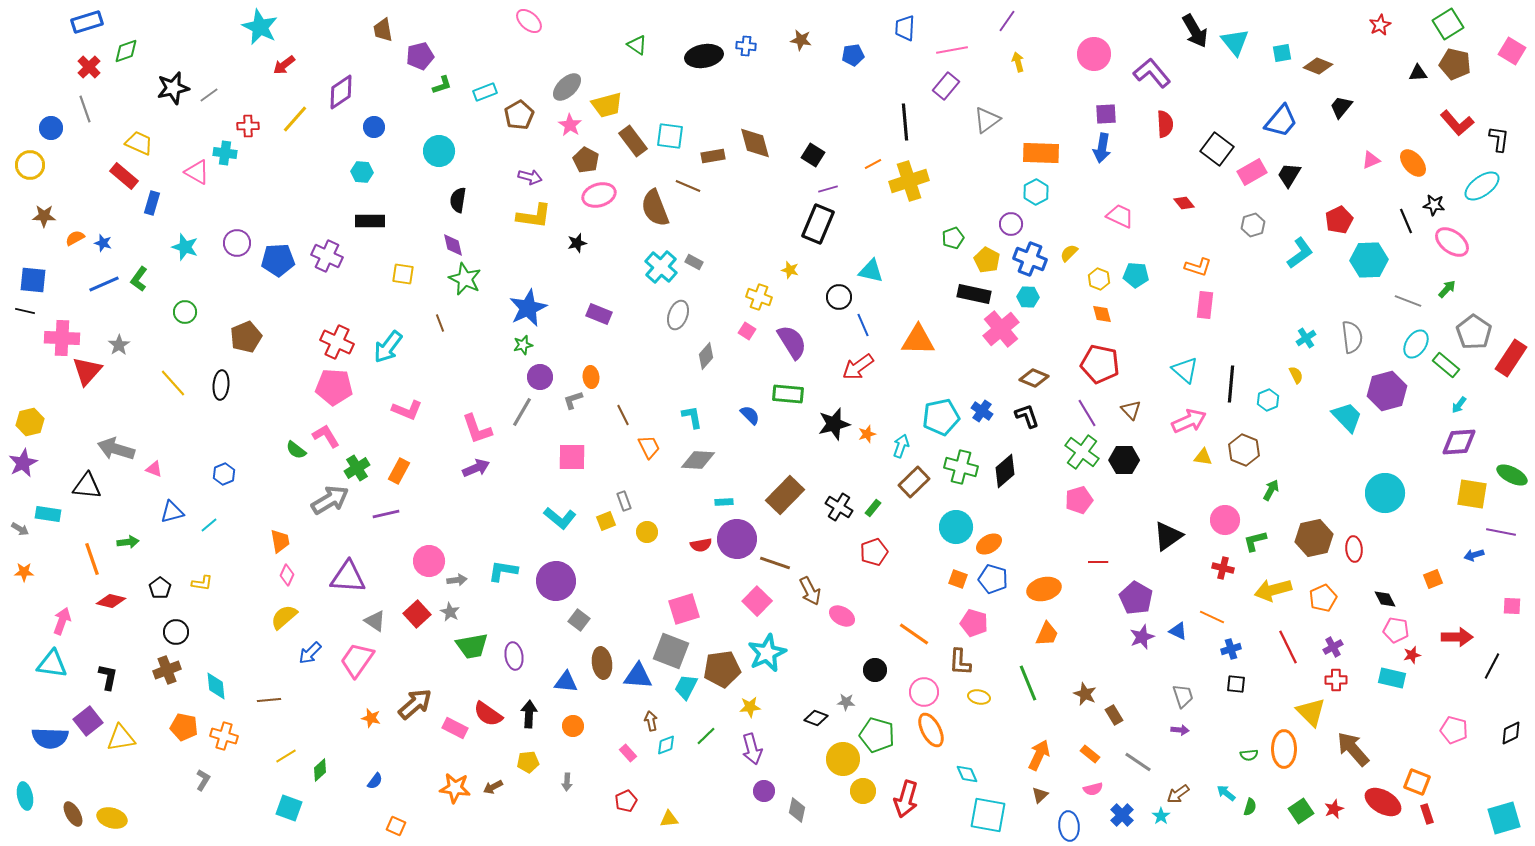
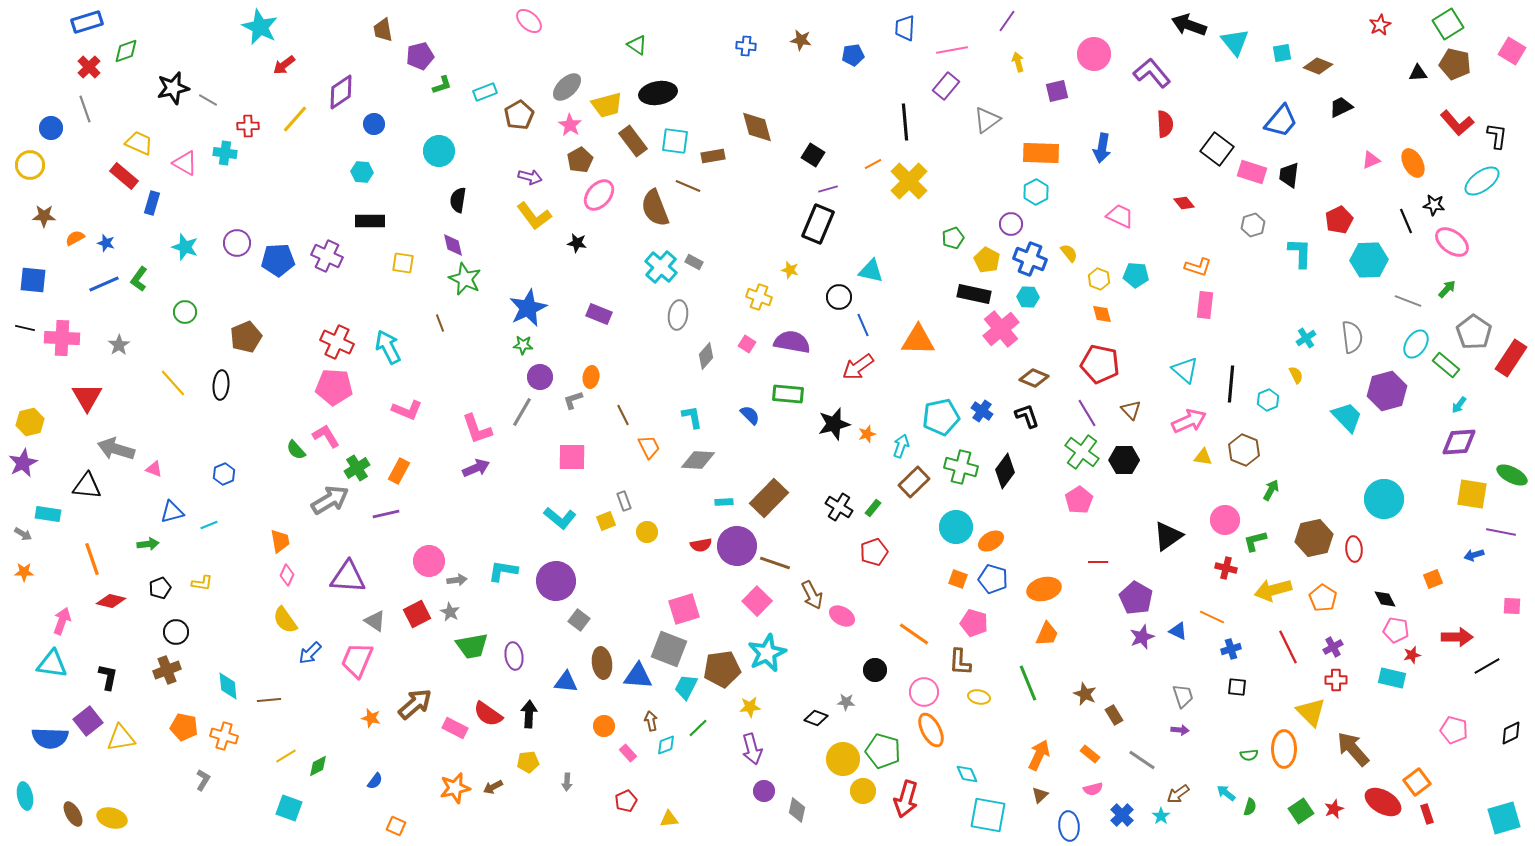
black arrow at (1195, 31): moved 6 px left, 6 px up; rotated 140 degrees clockwise
black ellipse at (704, 56): moved 46 px left, 37 px down
gray line at (209, 95): moved 1 px left, 5 px down; rotated 66 degrees clockwise
black trapezoid at (1341, 107): rotated 25 degrees clockwise
purple square at (1106, 114): moved 49 px left, 23 px up; rotated 10 degrees counterclockwise
blue circle at (374, 127): moved 3 px up
cyan square at (670, 136): moved 5 px right, 5 px down
black L-shape at (1499, 139): moved 2 px left, 3 px up
brown diamond at (755, 143): moved 2 px right, 16 px up
brown pentagon at (586, 160): moved 6 px left; rotated 15 degrees clockwise
orange ellipse at (1413, 163): rotated 12 degrees clockwise
pink triangle at (197, 172): moved 12 px left, 9 px up
pink rectangle at (1252, 172): rotated 48 degrees clockwise
black trapezoid at (1289, 175): rotated 24 degrees counterclockwise
yellow cross at (909, 181): rotated 27 degrees counterclockwise
cyan ellipse at (1482, 186): moved 5 px up
pink ellipse at (599, 195): rotated 32 degrees counterclockwise
yellow L-shape at (534, 216): rotated 45 degrees clockwise
blue star at (103, 243): moved 3 px right
black star at (577, 243): rotated 24 degrees clockwise
yellow semicircle at (1069, 253): rotated 96 degrees clockwise
cyan L-shape at (1300, 253): rotated 52 degrees counterclockwise
yellow square at (403, 274): moved 11 px up
black line at (25, 311): moved 17 px down
gray ellipse at (678, 315): rotated 12 degrees counterclockwise
pink square at (747, 331): moved 13 px down
purple semicircle at (792, 342): rotated 48 degrees counterclockwise
green star at (523, 345): rotated 18 degrees clockwise
cyan arrow at (388, 347): rotated 116 degrees clockwise
red triangle at (87, 371): moved 26 px down; rotated 12 degrees counterclockwise
orange ellipse at (591, 377): rotated 15 degrees clockwise
green semicircle at (296, 450): rotated 10 degrees clockwise
black diamond at (1005, 471): rotated 12 degrees counterclockwise
cyan circle at (1385, 493): moved 1 px left, 6 px down
brown rectangle at (785, 495): moved 16 px left, 3 px down
pink pentagon at (1079, 500): rotated 16 degrees counterclockwise
cyan line at (209, 525): rotated 18 degrees clockwise
gray arrow at (20, 529): moved 3 px right, 5 px down
purple circle at (737, 539): moved 7 px down
green arrow at (128, 542): moved 20 px right, 2 px down
orange ellipse at (989, 544): moved 2 px right, 3 px up
red cross at (1223, 568): moved 3 px right
black pentagon at (160, 588): rotated 15 degrees clockwise
brown arrow at (810, 591): moved 2 px right, 4 px down
orange pentagon at (1323, 598): rotated 16 degrees counterclockwise
red square at (417, 614): rotated 16 degrees clockwise
yellow semicircle at (284, 617): moved 1 px right, 3 px down; rotated 84 degrees counterclockwise
gray square at (671, 651): moved 2 px left, 2 px up
pink trapezoid at (357, 660): rotated 12 degrees counterclockwise
black line at (1492, 666): moved 5 px left; rotated 32 degrees clockwise
black square at (1236, 684): moved 1 px right, 3 px down
cyan diamond at (216, 686): moved 12 px right
orange circle at (573, 726): moved 31 px right
green pentagon at (877, 735): moved 6 px right, 16 px down
green line at (706, 736): moved 8 px left, 8 px up
gray line at (1138, 762): moved 4 px right, 2 px up
green diamond at (320, 770): moved 2 px left, 4 px up; rotated 15 degrees clockwise
orange square at (1417, 782): rotated 32 degrees clockwise
orange star at (455, 788): rotated 20 degrees counterclockwise
